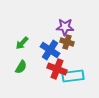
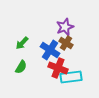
purple star: rotated 24 degrees counterclockwise
brown cross: moved 1 px left, 1 px down; rotated 16 degrees clockwise
red cross: moved 1 px right, 1 px up
cyan rectangle: moved 2 px left, 1 px down
